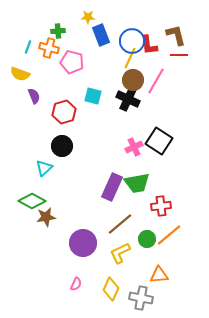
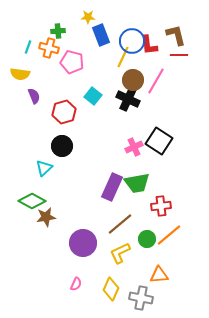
yellow line: moved 7 px left, 1 px up
yellow semicircle: rotated 12 degrees counterclockwise
cyan square: rotated 24 degrees clockwise
